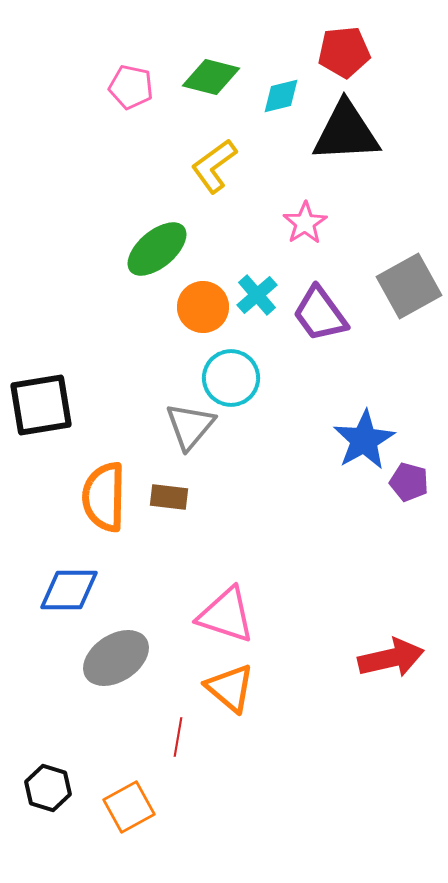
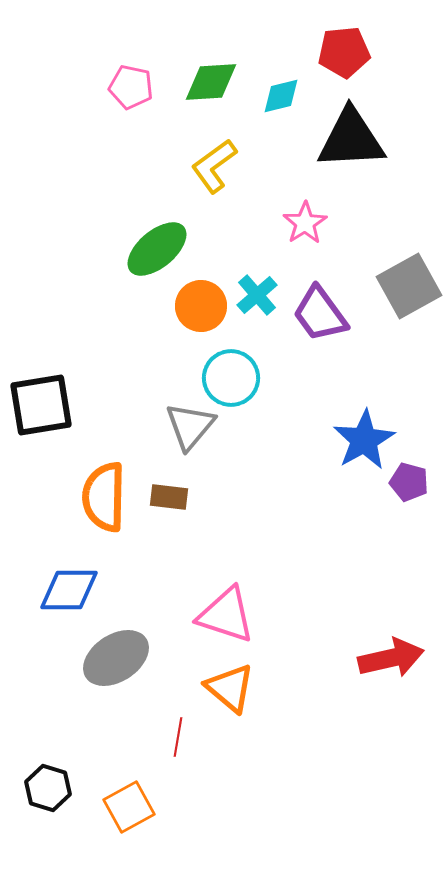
green diamond: moved 5 px down; rotated 18 degrees counterclockwise
black triangle: moved 5 px right, 7 px down
orange circle: moved 2 px left, 1 px up
